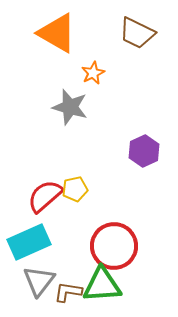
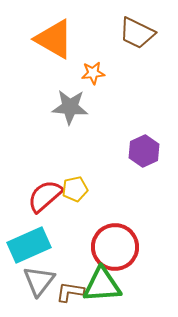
orange triangle: moved 3 px left, 6 px down
orange star: rotated 20 degrees clockwise
gray star: rotated 12 degrees counterclockwise
cyan rectangle: moved 3 px down
red circle: moved 1 px right, 1 px down
brown L-shape: moved 2 px right
